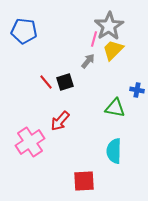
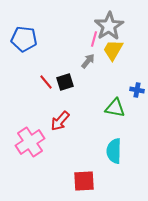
blue pentagon: moved 8 px down
yellow trapezoid: rotated 15 degrees counterclockwise
